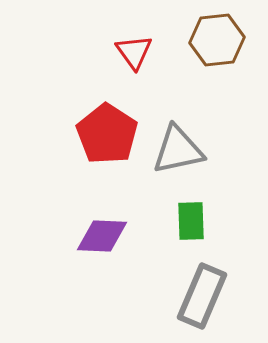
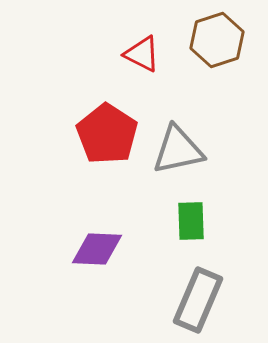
brown hexagon: rotated 12 degrees counterclockwise
red triangle: moved 8 px right, 2 px down; rotated 27 degrees counterclockwise
purple diamond: moved 5 px left, 13 px down
gray rectangle: moved 4 px left, 4 px down
